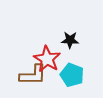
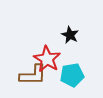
black star: moved 5 px up; rotated 24 degrees clockwise
cyan pentagon: rotated 30 degrees counterclockwise
